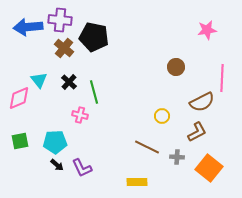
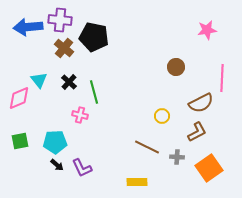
brown semicircle: moved 1 px left, 1 px down
orange square: rotated 16 degrees clockwise
